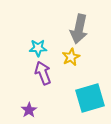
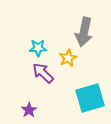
gray arrow: moved 5 px right, 3 px down
yellow star: moved 3 px left, 1 px down
purple arrow: rotated 25 degrees counterclockwise
